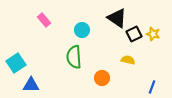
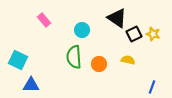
cyan square: moved 2 px right, 3 px up; rotated 30 degrees counterclockwise
orange circle: moved 3 px left, 14 px up
